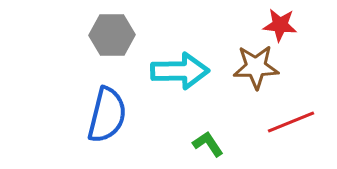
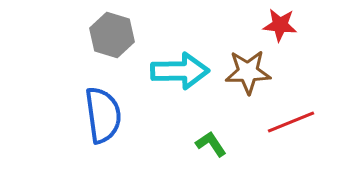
gray hexagon: rotated 18 degrees clockwise
brown star: moved 8 px left, 5 px down
blue semicircle: moved 4 px left; rotated 22 degrees counterclockwise
green L-shape: moved 3 px right
